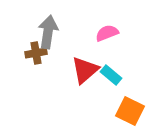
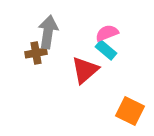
cyan rectangle: moved 5 px left, 25 px up
